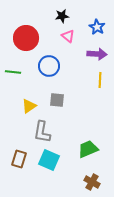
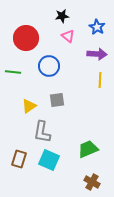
gray square: rotated 14 degrees counterclockwise
